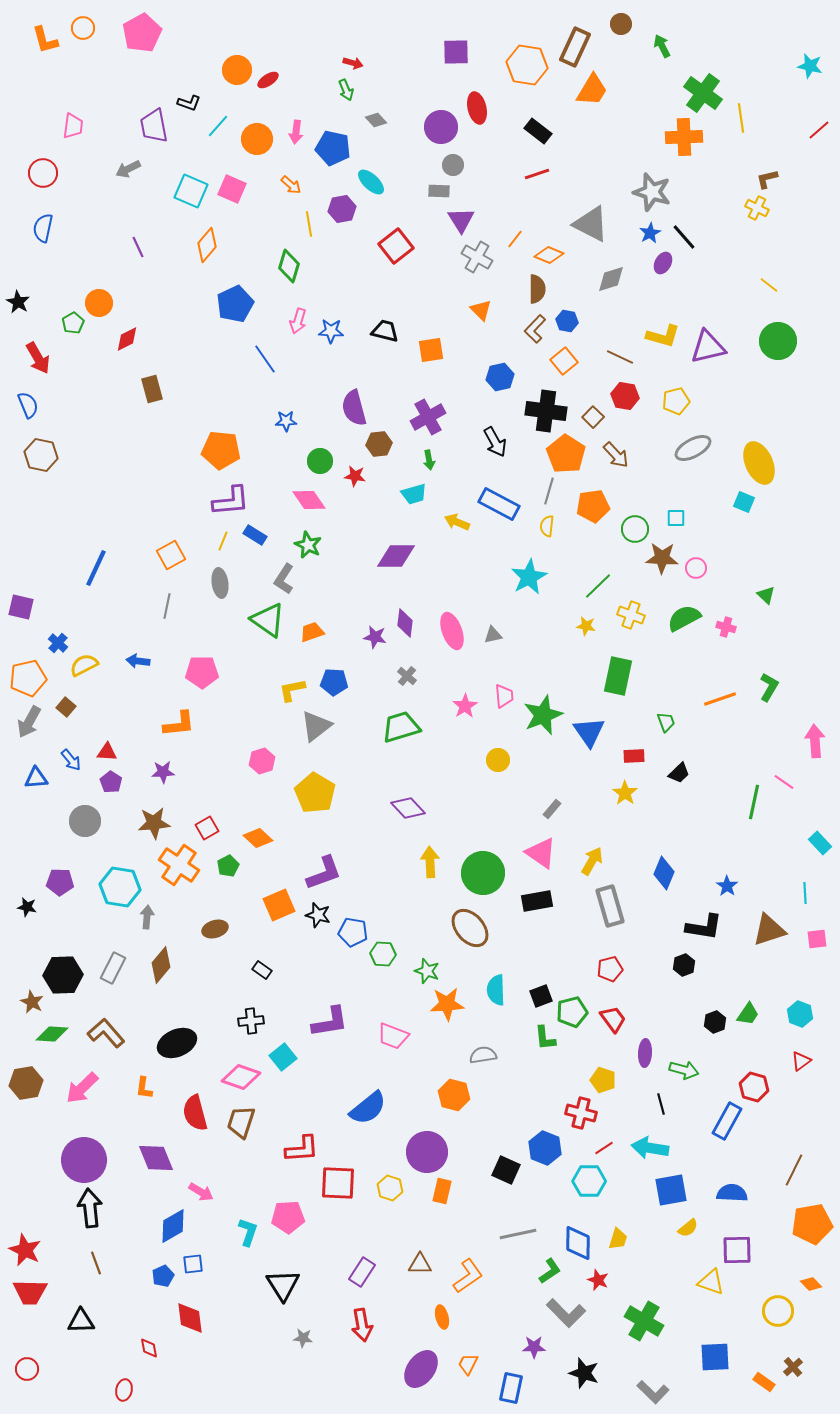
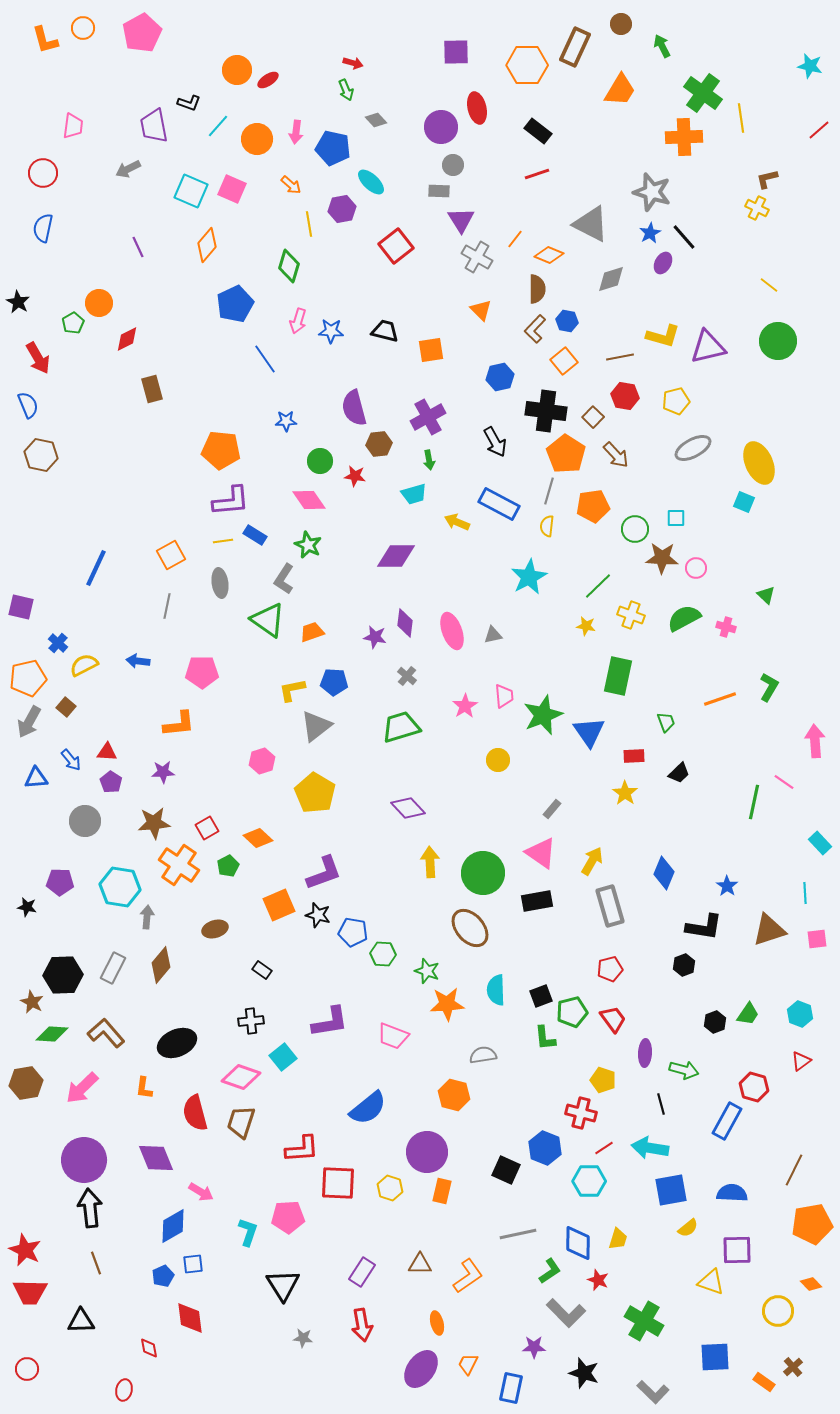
orange hexagon at (527, 65): rotated 9 degrees counterclockwise
orange trapezoid at (592, 90): moved 28 px right
brown line at (620, 357): rotated 36 degrees counterclockwise
yellow line at (223, 541): rotated 60 degrees clockwise
orange ellipse at (442, 1317): moved 5 px left, 6 px down
